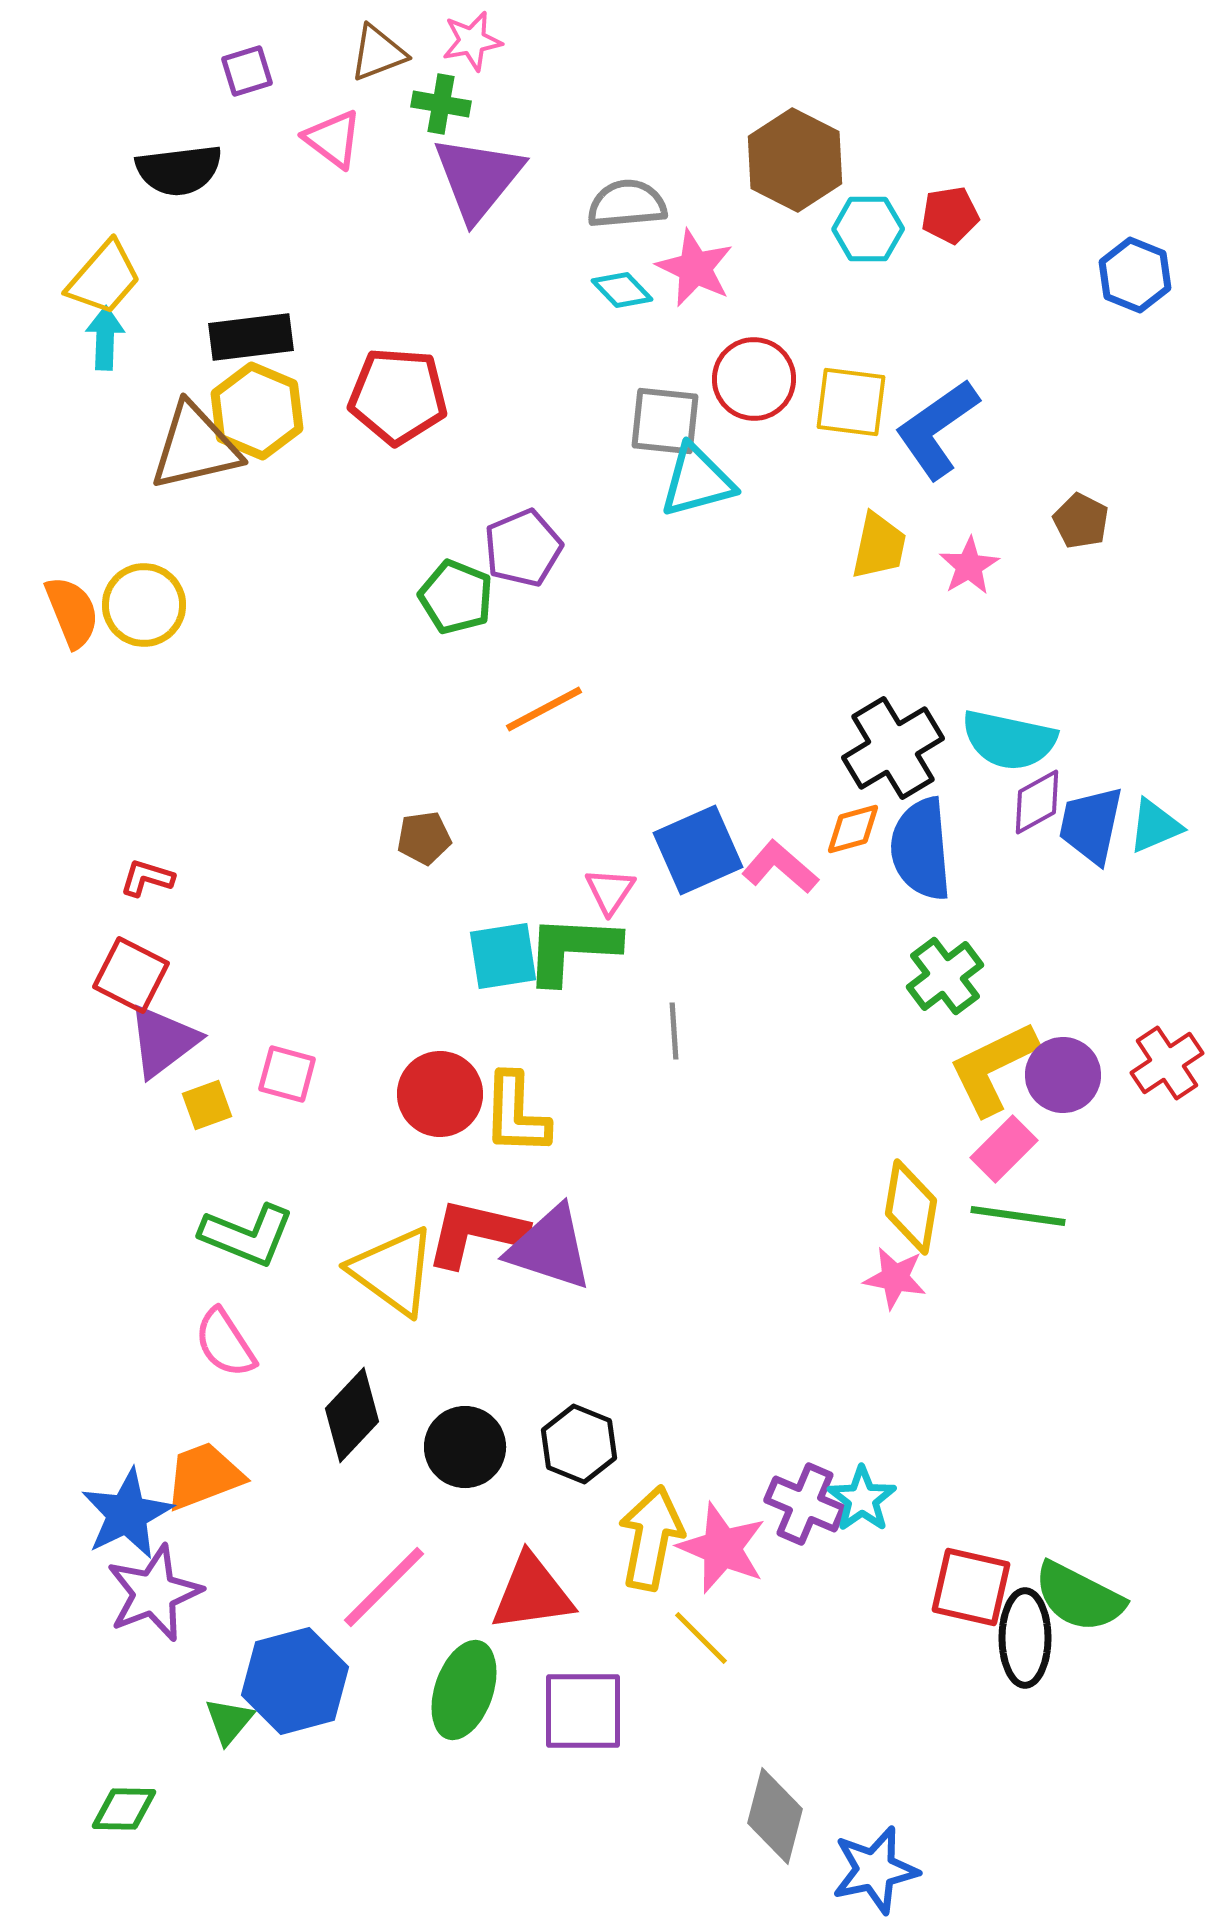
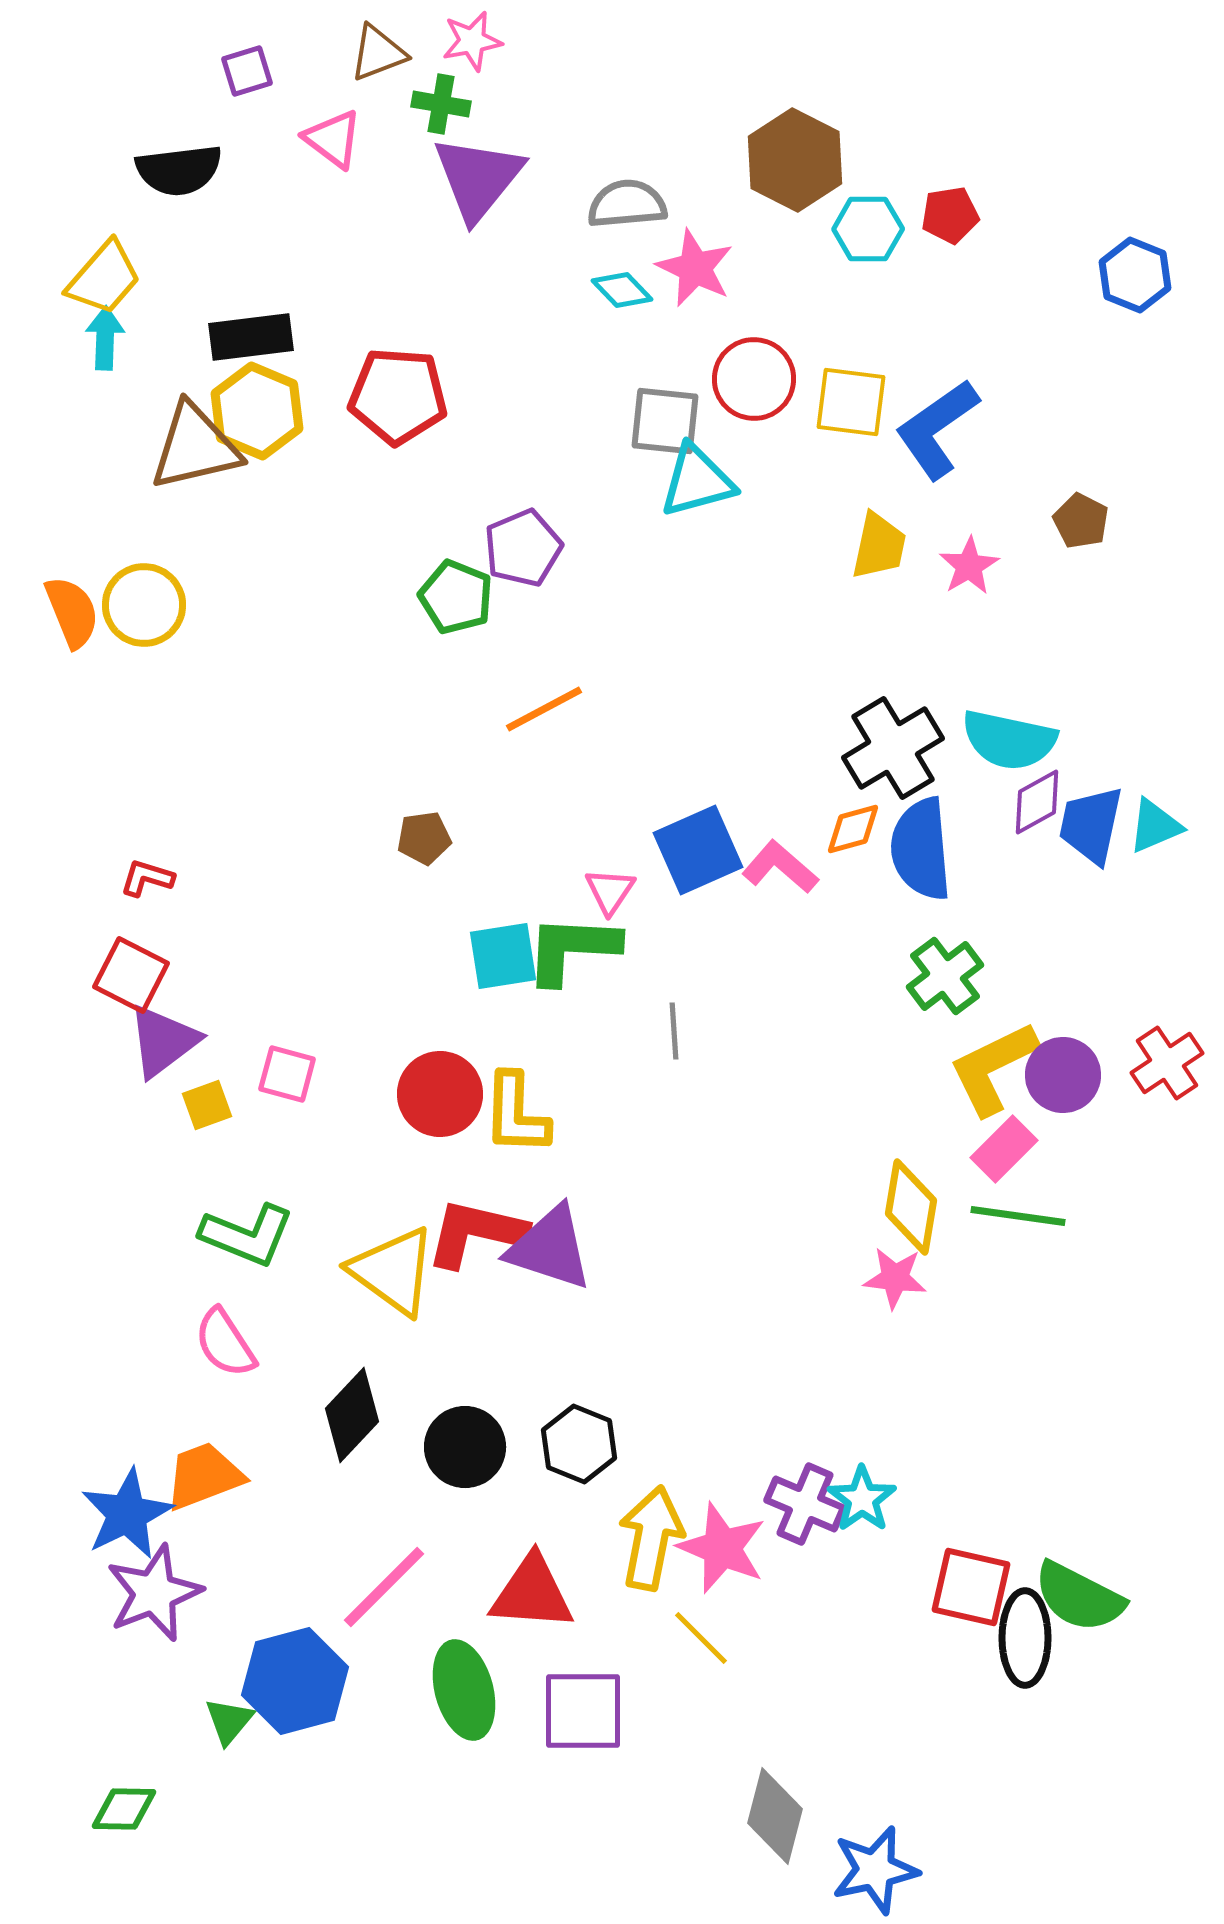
pink star at (895, 1278): rotated 4 degrees counterclockwise
red triangle at (532, 1593): rotated 12 degrees clockwise
green ellipse at (464, 1690): rotated 34 degrees counterclockwise
